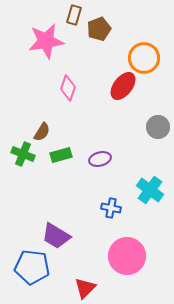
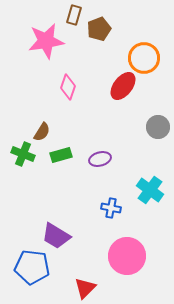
pink diamond: moved 1 px up
